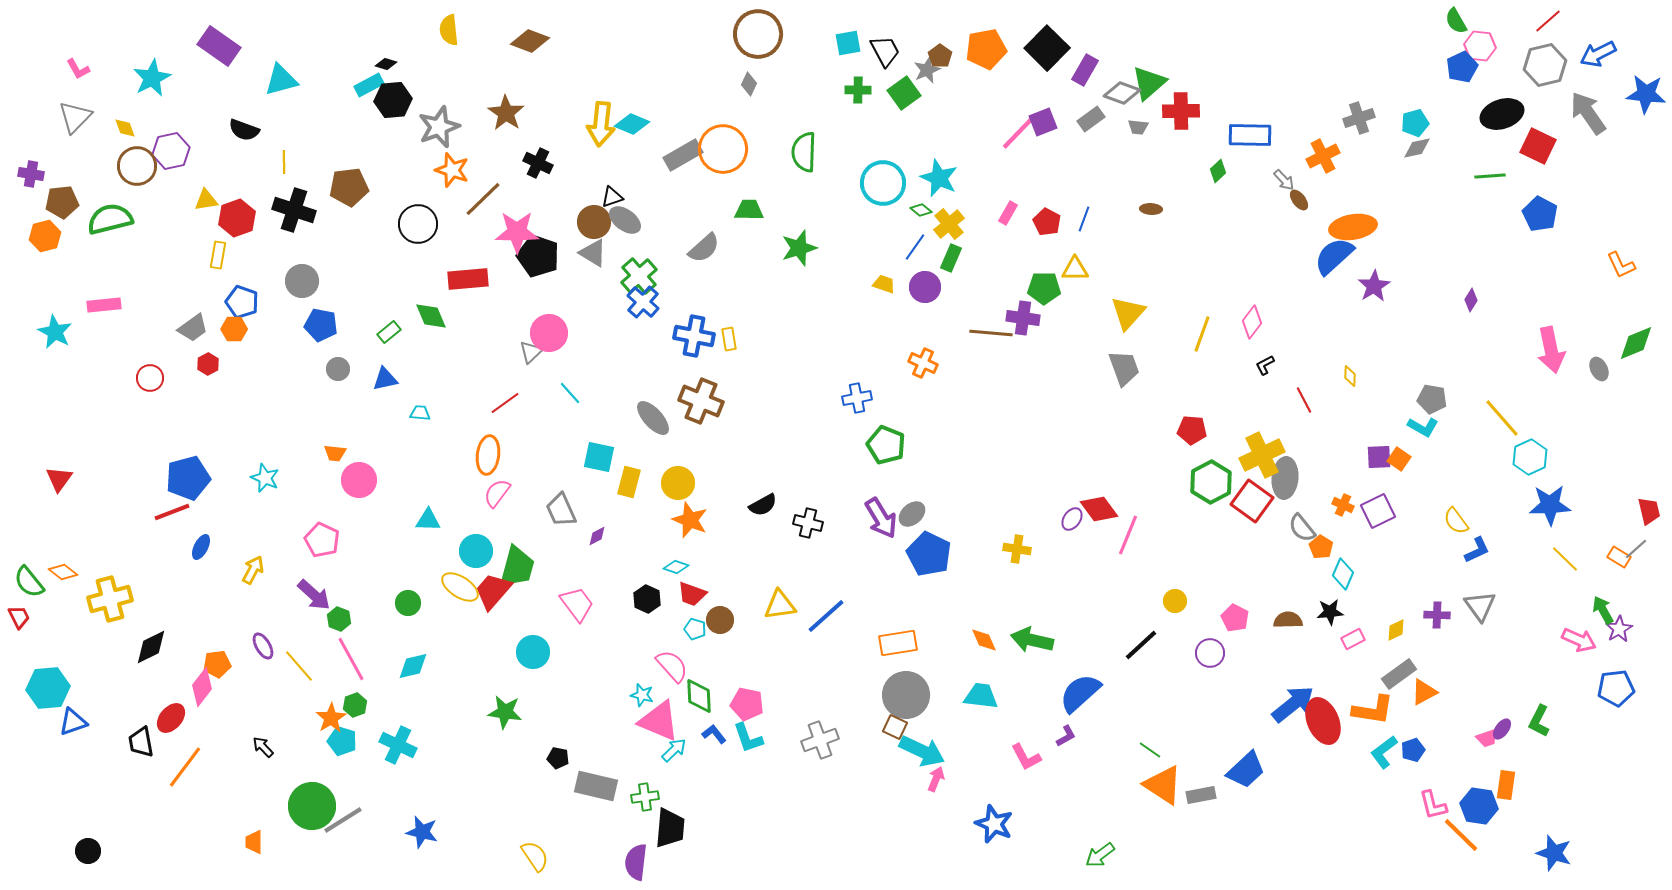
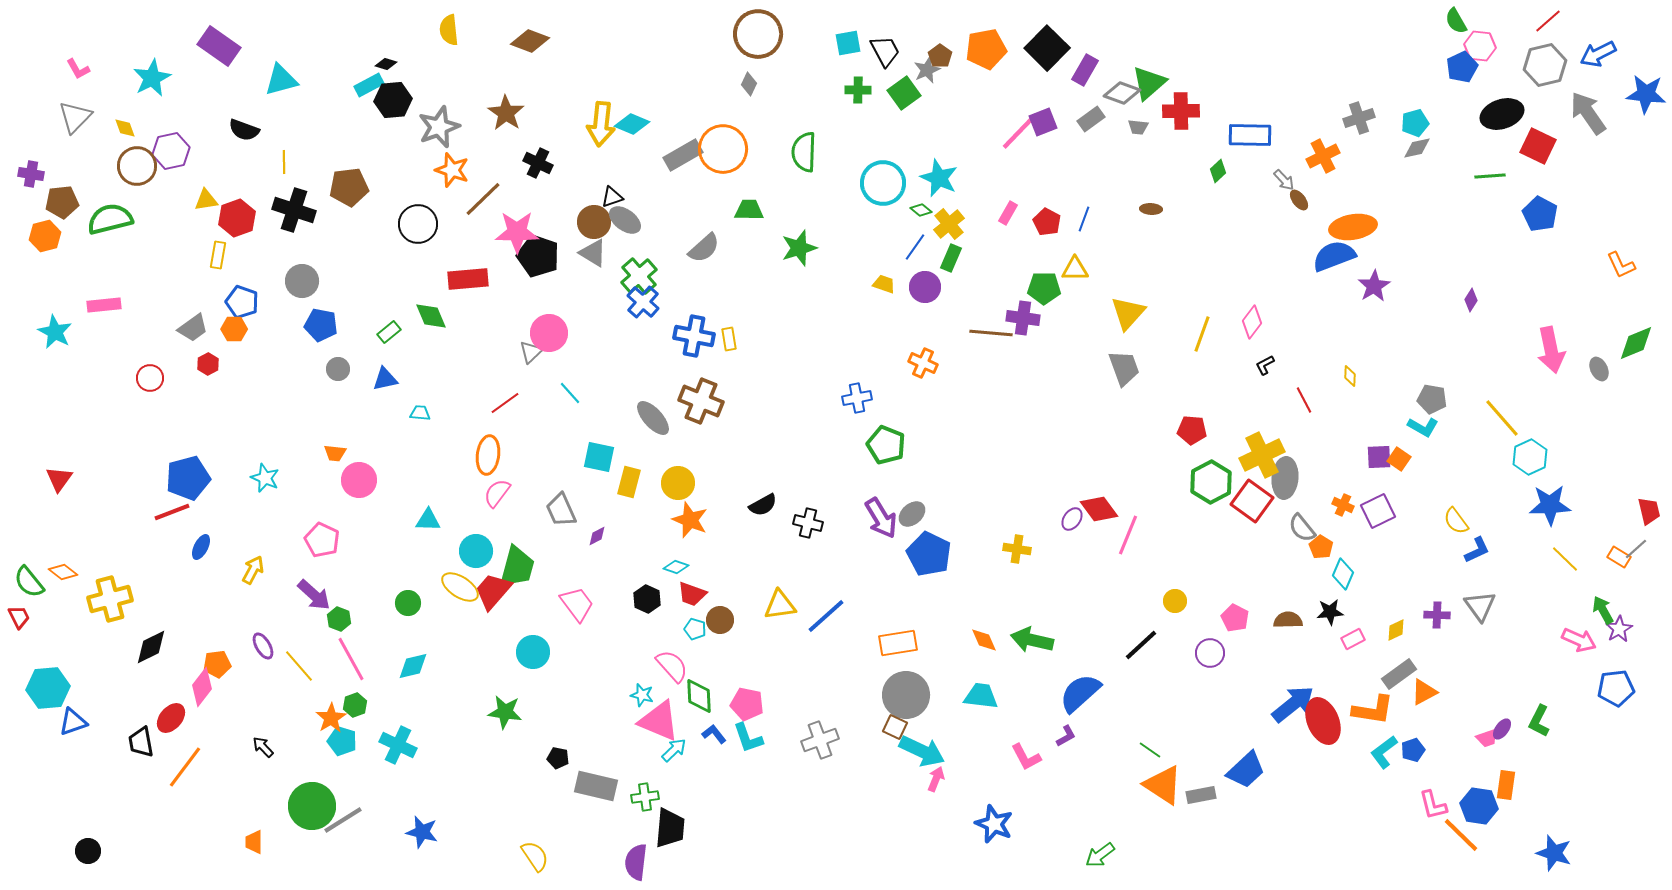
blue semicircle at (1334, 256): rotated 21 degrees clockwise
